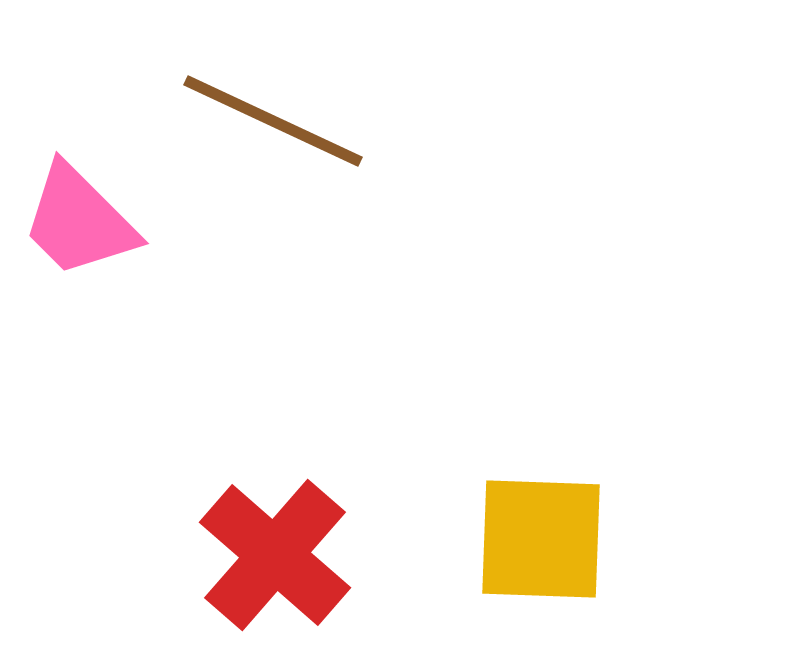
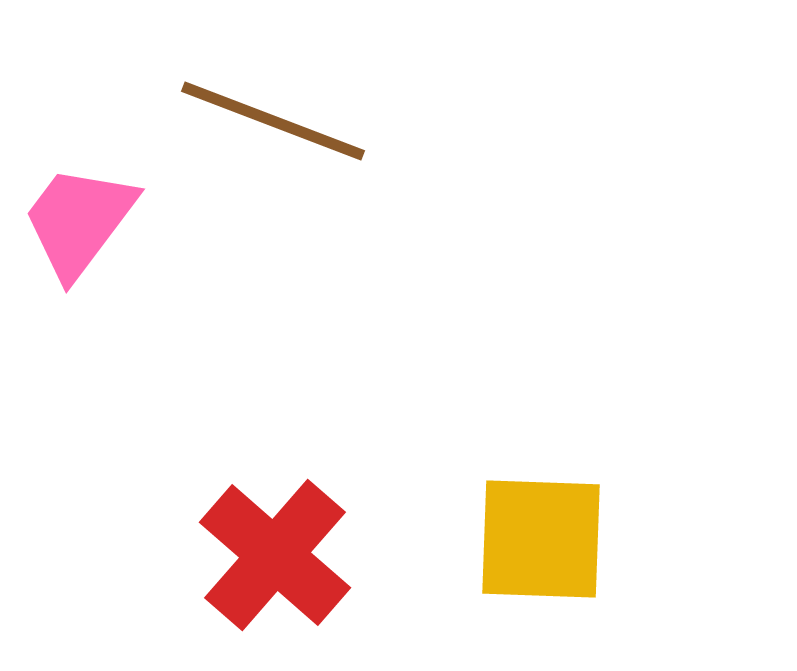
brown line: rotated 4 degrees counterclockwise
pink trapezoid: rotated 82 degrees clockwise
